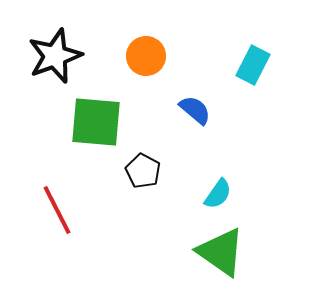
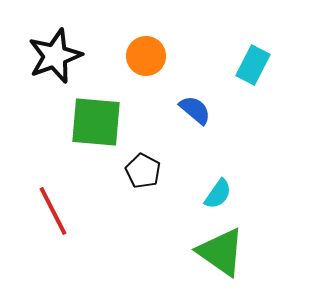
red line: moved 4 px left, 1 px down
